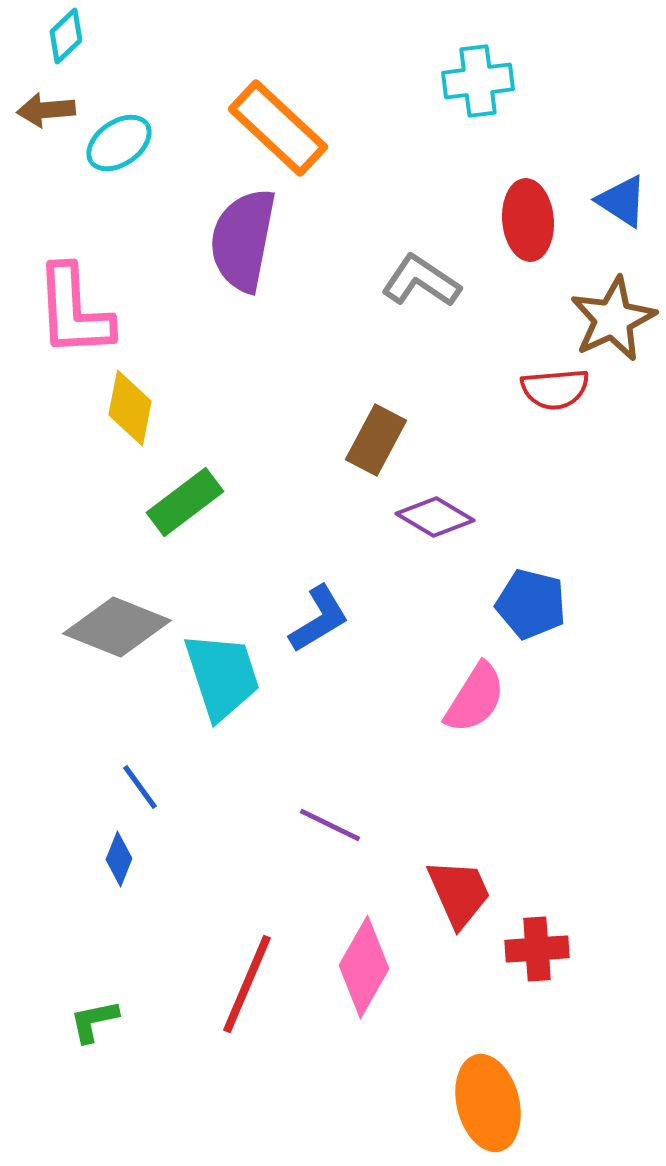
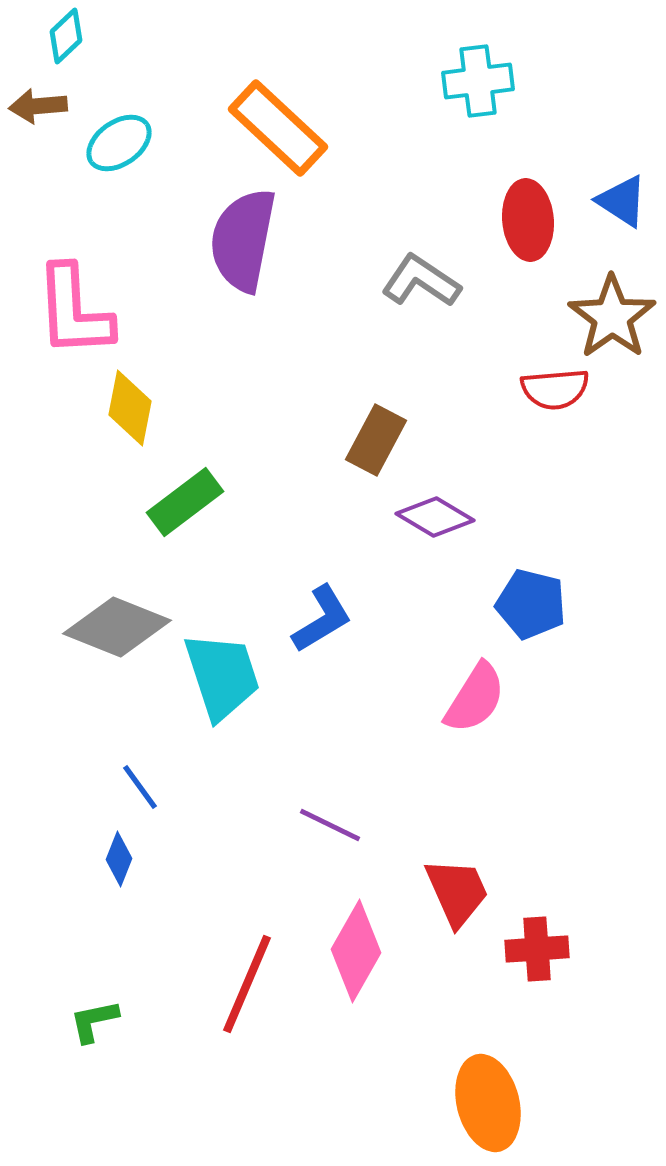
brown arrow: moved 8 px left, 4 px up
brown star: moved 1 px left, 2 px up; rotated 10 degrees counterclockwise
blue L-shape: moved 3 px right
red trapezoid: moved 2 px left, 1 px up
pink diamond: moved 8 px left, 16 px up
